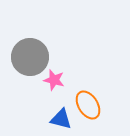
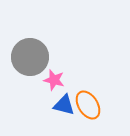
blue triangle: moved 3 px right, 14 px up
